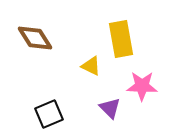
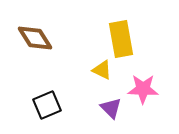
yellow triangle: moved 11 px right, 4 px down
pink star: moved 1 px right, 3 px down
purple triangle: moved 1 px right
black square: moved 2 px left, 9 px up
